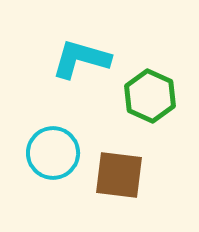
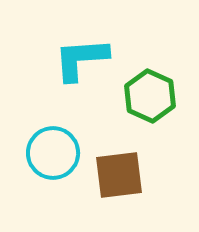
cyan L-shape: rotated 20 degrees counterclockwise
brown square: rotated 14 degrees counterclockwise
